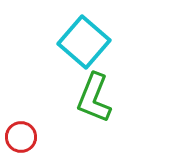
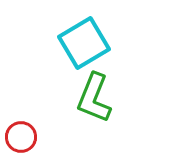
cyan square: moved 1 px down; rotated 18 degrees clockwise
